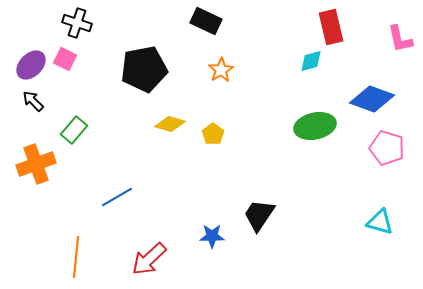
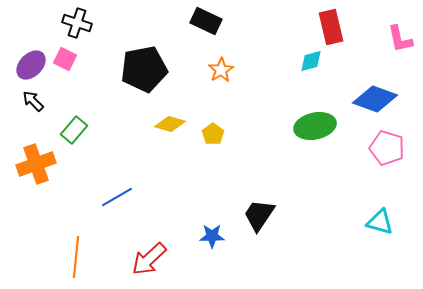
blue diamond: moved 3 px right
